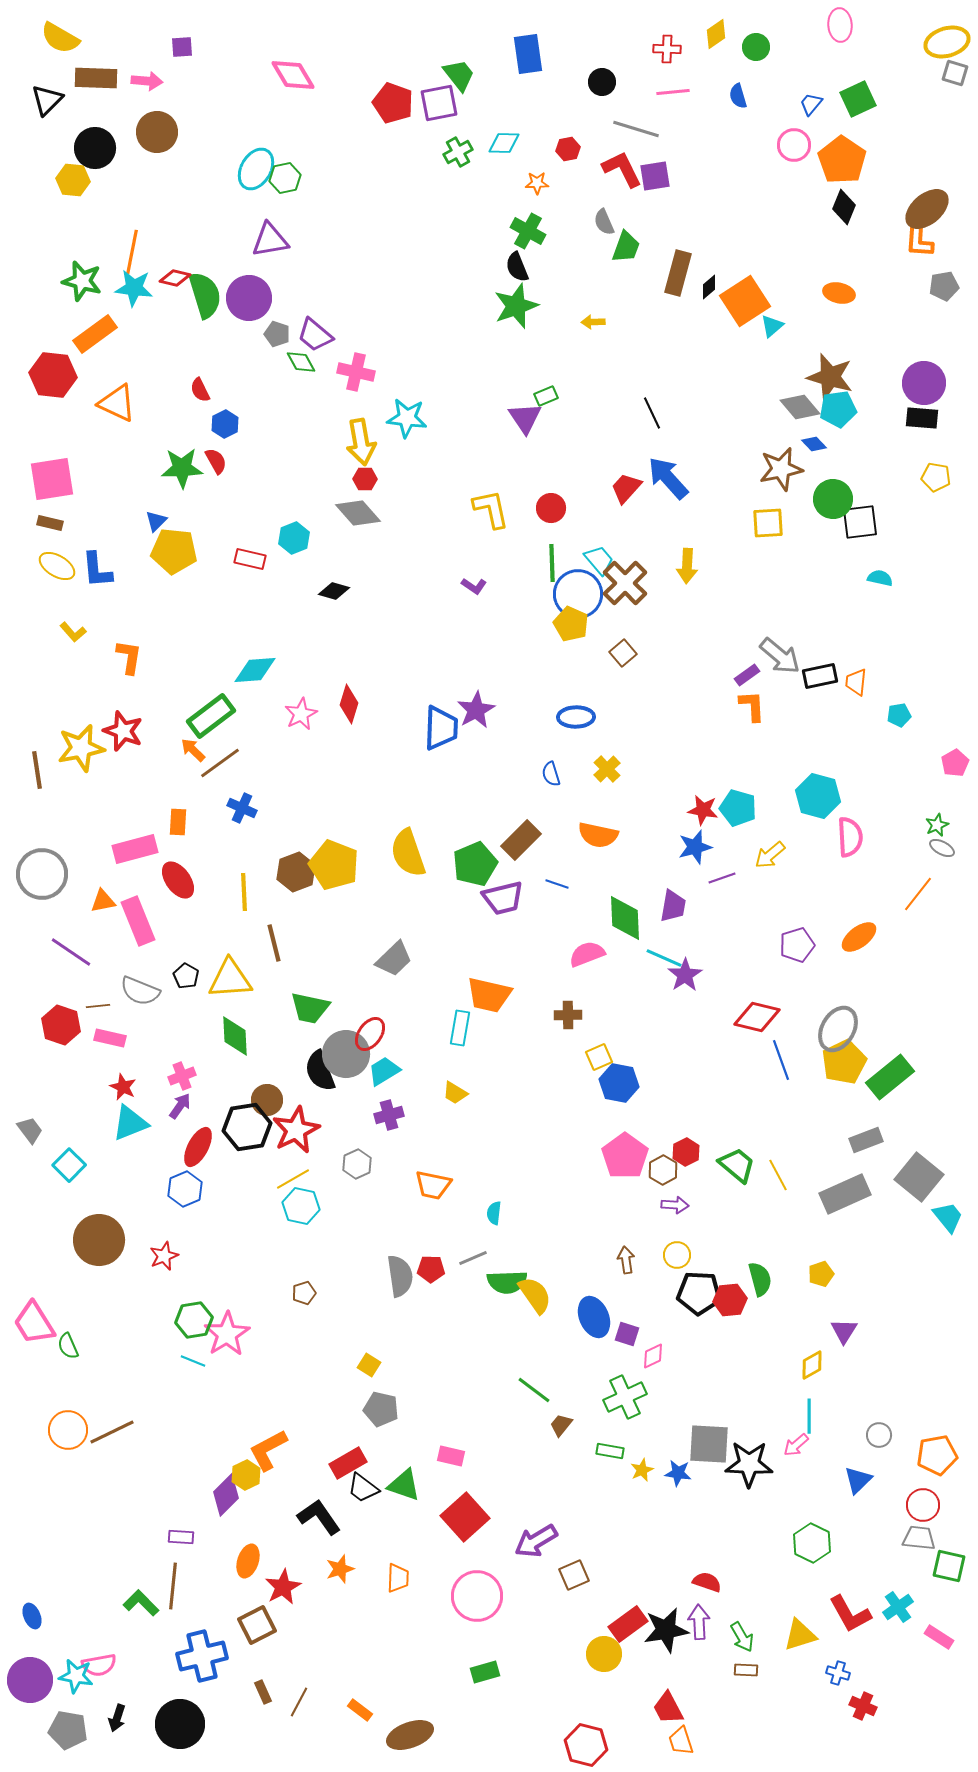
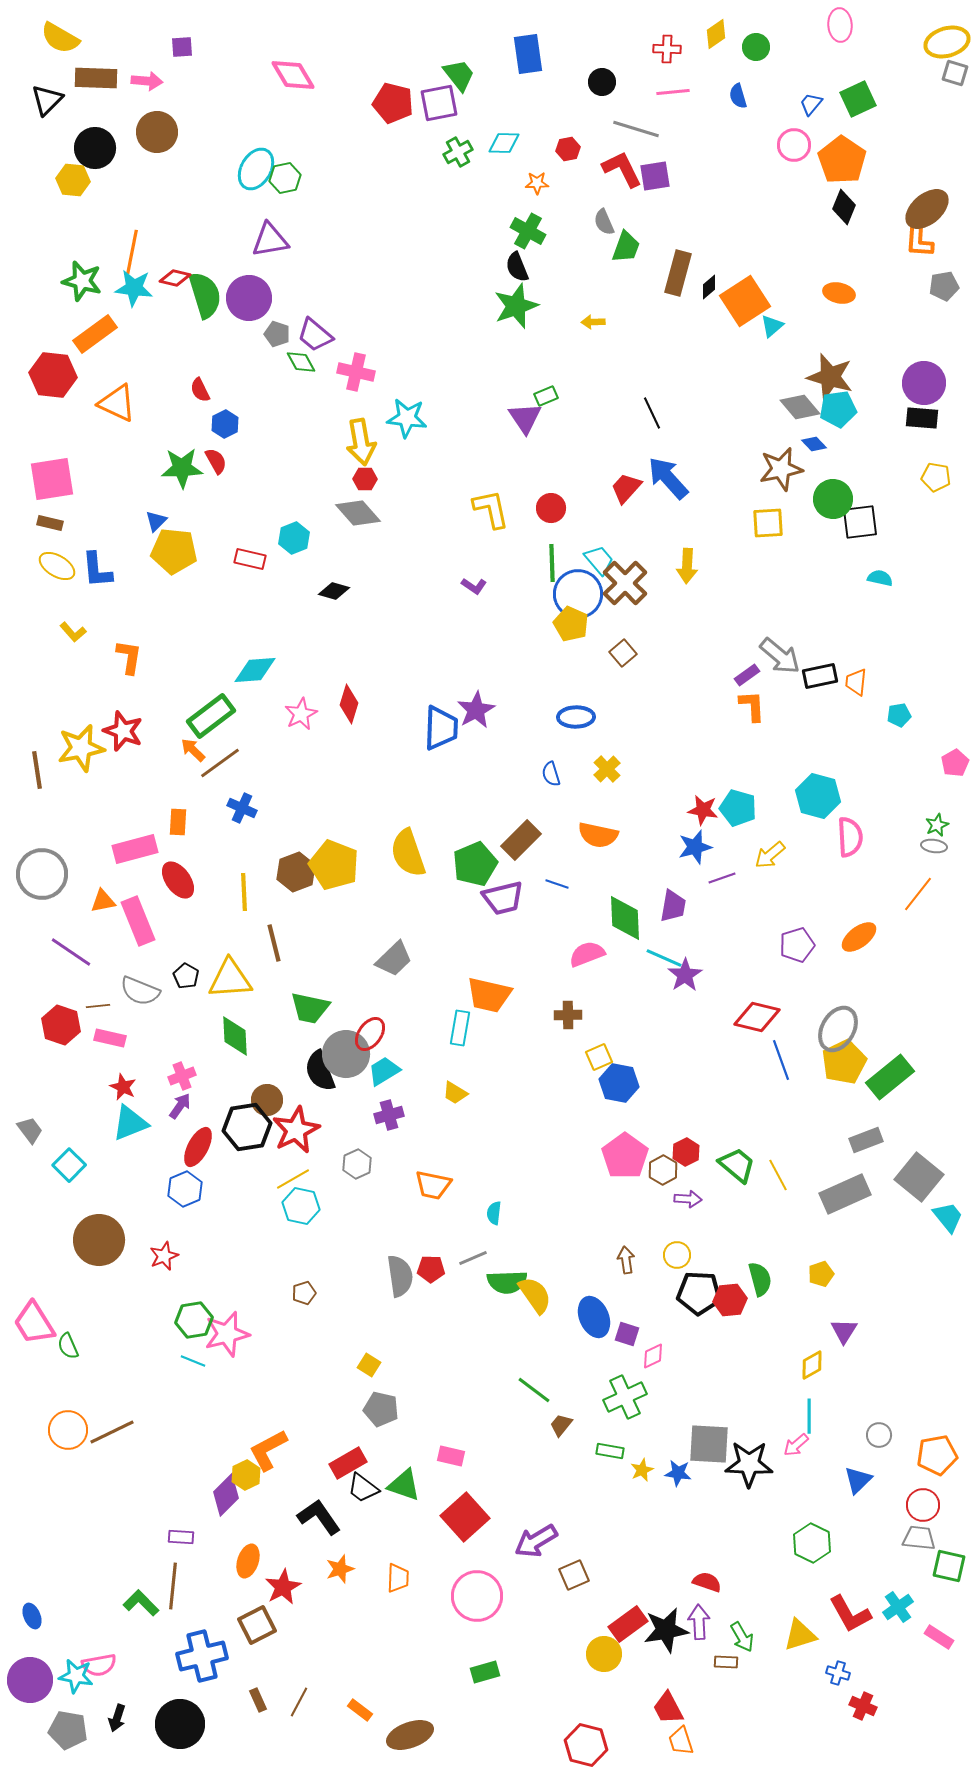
red pentagon at (393, 103): rotated 6 degrees counterclockwise
gray ellipse at (942, 848): moved 8 px left, 2 px up; rotated 20 degrees counterclockwise
purple arrow at (675, 1205): moved 13 px right, 6 px up
pink star at (227, 1334): rotated 18 degrees clockwise
brown rectangle at (746, 1670): moved 20 px left, 8 px up
brown rectangle at (263, 1692): moved 5 px left, 8 px down
